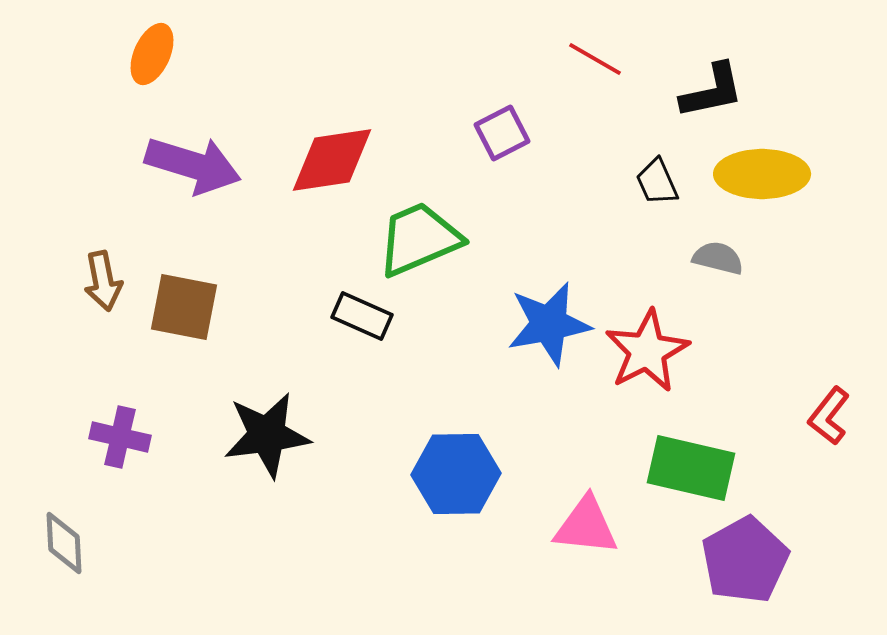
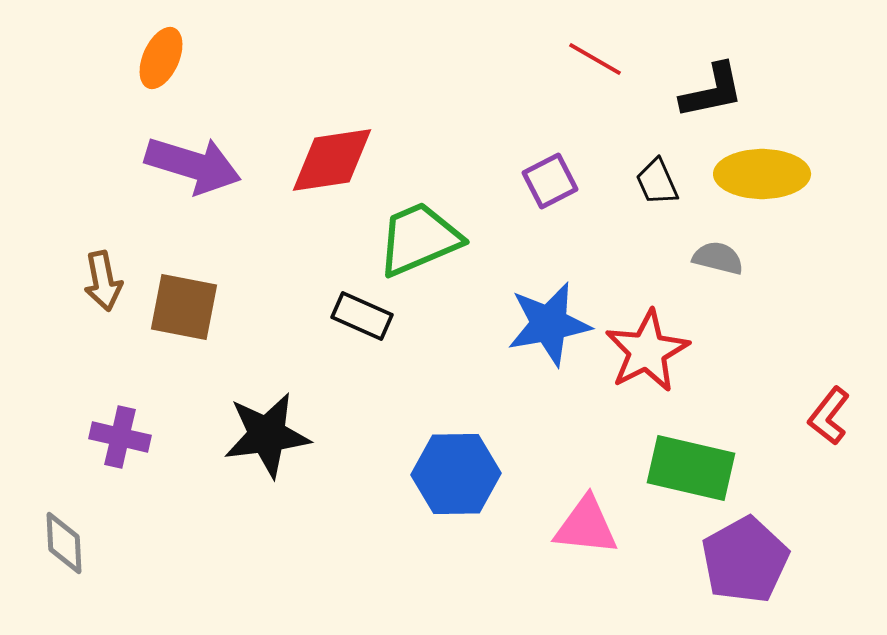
orange ellipse: moved 9 px right, 4 px down
purple square: moved 48 px right, 48 px down
